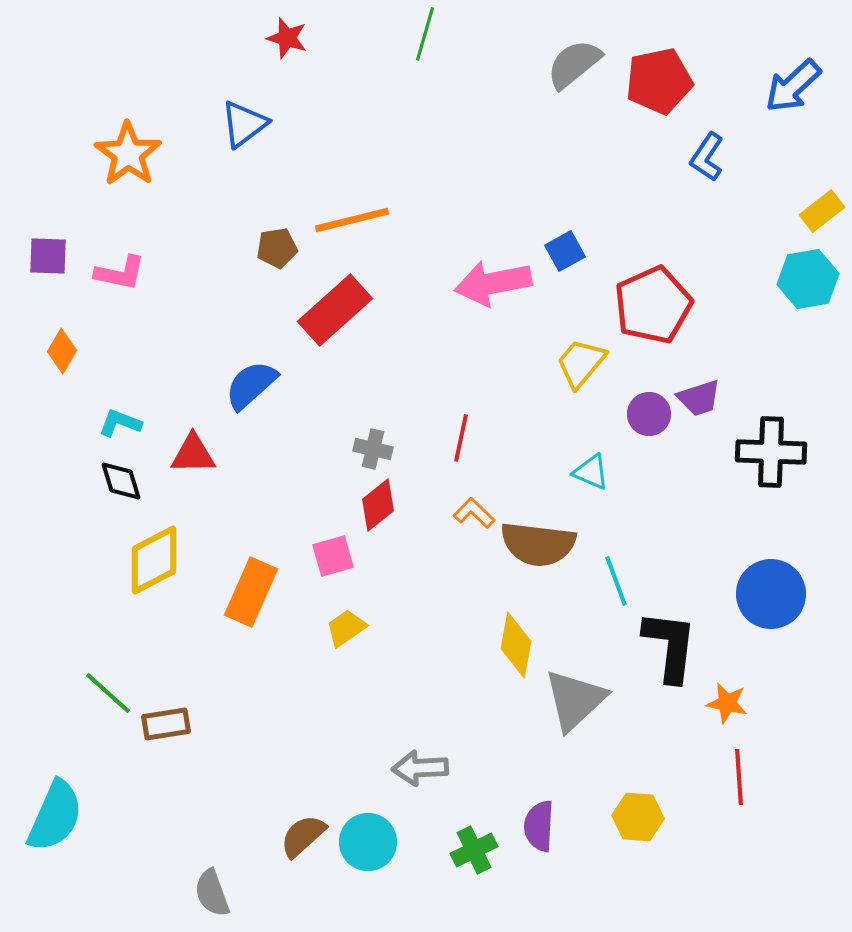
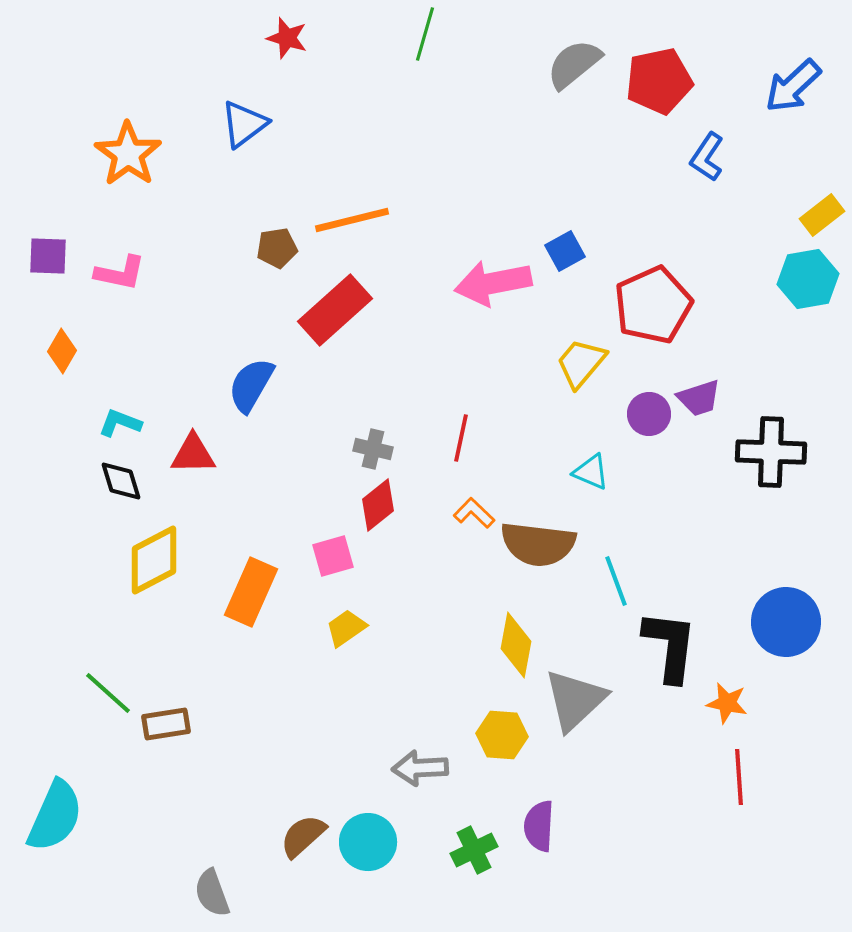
yellow rectangle at (822, 211): moved 4 px down
blue semicircle at (251, 385): rotated 18 degrees counterclockwise
blue circle at (771, 594): moved 15 px right, 28 px down
yellow hexagon at (638, 817): moved 136 px left, 82 px up
